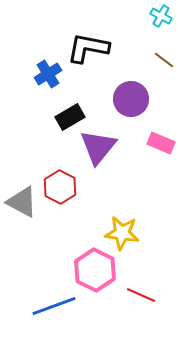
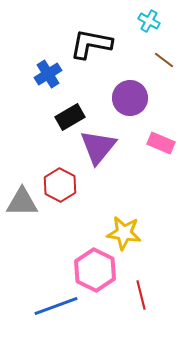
cyan cross: moved 12 px left, 5 px down
black L-shape: moved 3 px right, 4 px up
purple circle: moved 1 px left, 1 px up
red hexagon: moved 2 px up
gray triangle: rotated 28 degrees counterclockwise
yellow star: moved 2 px right
red line: rotated 52 degrees clockwise
blue line: moved 2 px right
